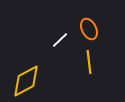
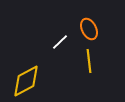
white line: moved 2 px down
yellow line: moved 1 px up
